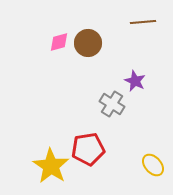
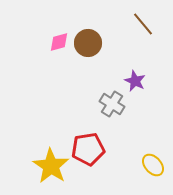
brown line: moved 2 px down; rotated 55 degrees clockwise
